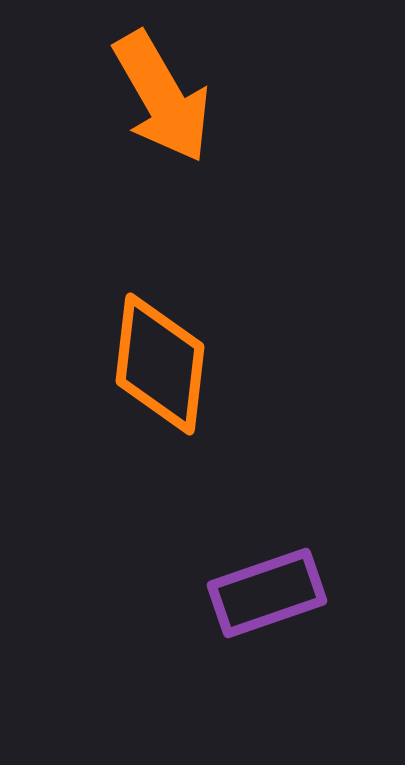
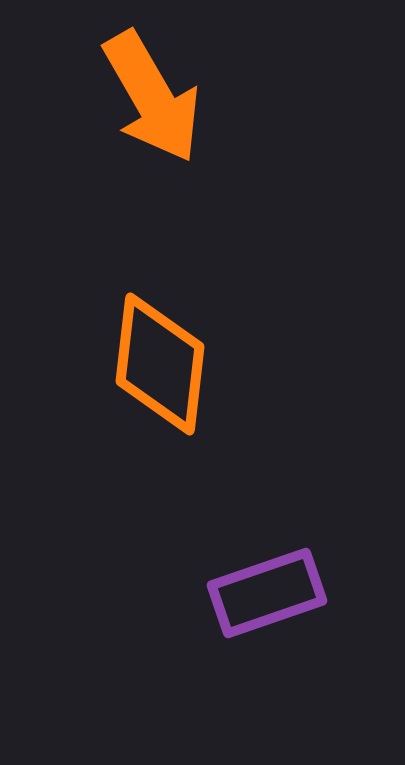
orange arrow: moved 10 px left
